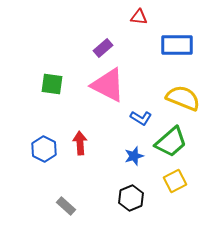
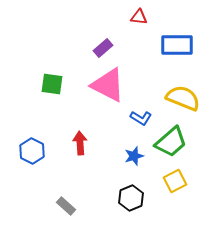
blue hexagon: moved 12 px left, 2 px down
